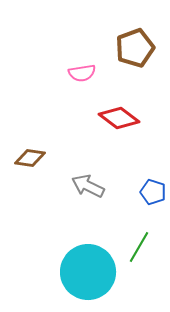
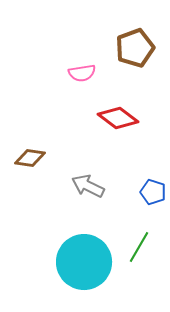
red diamond: moved 1 px left
cyan circle: moved 4 px left, 10 px up
